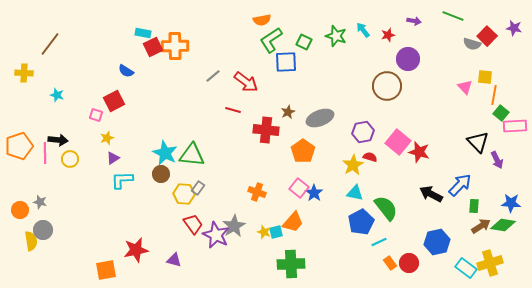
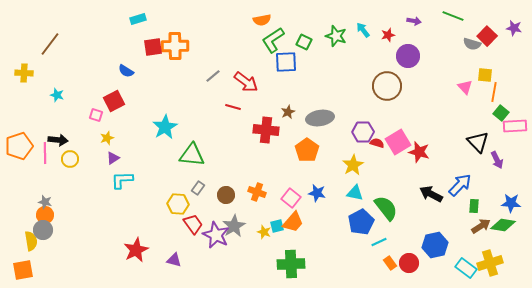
cyan rectangle at (143, 33): moved 5 px left, 14 px up; rotated 28 degrees counterclockwise
green L-shape at (271, 40): moved 2 px right
red square at (153, 47): rotated 18 degrees clockwise
purple circle at (408, 59): moved 3 px up
yellow square at (485, 77): moved 2 px up
orange line at (494, 95): moved 3 px up
red line at (233, 110): moved 3 px up
gray ellipse at (320, 118): rotated 12 degrees clockwise
purple hexagon at (363, 132): rotated 10 degrees clockwise
pink square at (398, 142): rotated 20 degrees clockwise
orange pentagon at (303, 151): moved 4 px right, 1 px up
cyan star at (165, 153): moved 26 px up; rotated 15 degrees clockwise
red semicircle at (370, 157): moved 7 px right, 14 px up
brown circle at (161, 174): moved 65 px right, 21 px down
pink square at (299, 188): moved 8 px left, 10 px down
blue star at (314, 193): moved 3 px right; rotated 24 degrees counterclockwise
yellow hexagon at (184, 194): moved 6 px left, 10 px down
gray star at (40, 202): moved 5 px right
orange circle at (20, 210): moved 25 px right, 5 px down
cyan square at (276, 232): moved 1 px right, 6 px up
blue hexagon at (437, 242): moved 2 px left, 3 px down
red star at (136, 250): rotated 15 degrees counterclockwise
orange square at (106, 270): moved 83 px left
